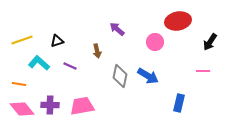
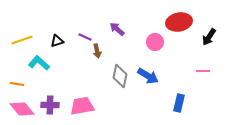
red ellipse: moved 1 px right, 1 px down
black arrow: moved 1 px left, 5 px up
purple line: moved 15 px right, 29 px up
orange line: moved 2 px left
